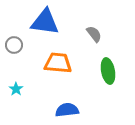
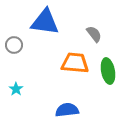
orange trapezoid: moved 17 px right
